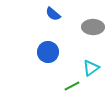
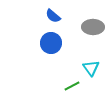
blue semicircle: moved 2 px down
blue circle: moved 3 px right, 9 px up
cyan triangle: rotated 30 degrees counterclockwise
